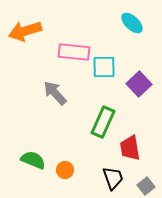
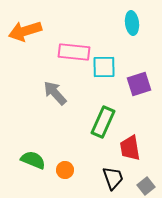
cyan ellipse: rotated 40 degrees clockwise
purple square: rotated 25 degrees clockwise
